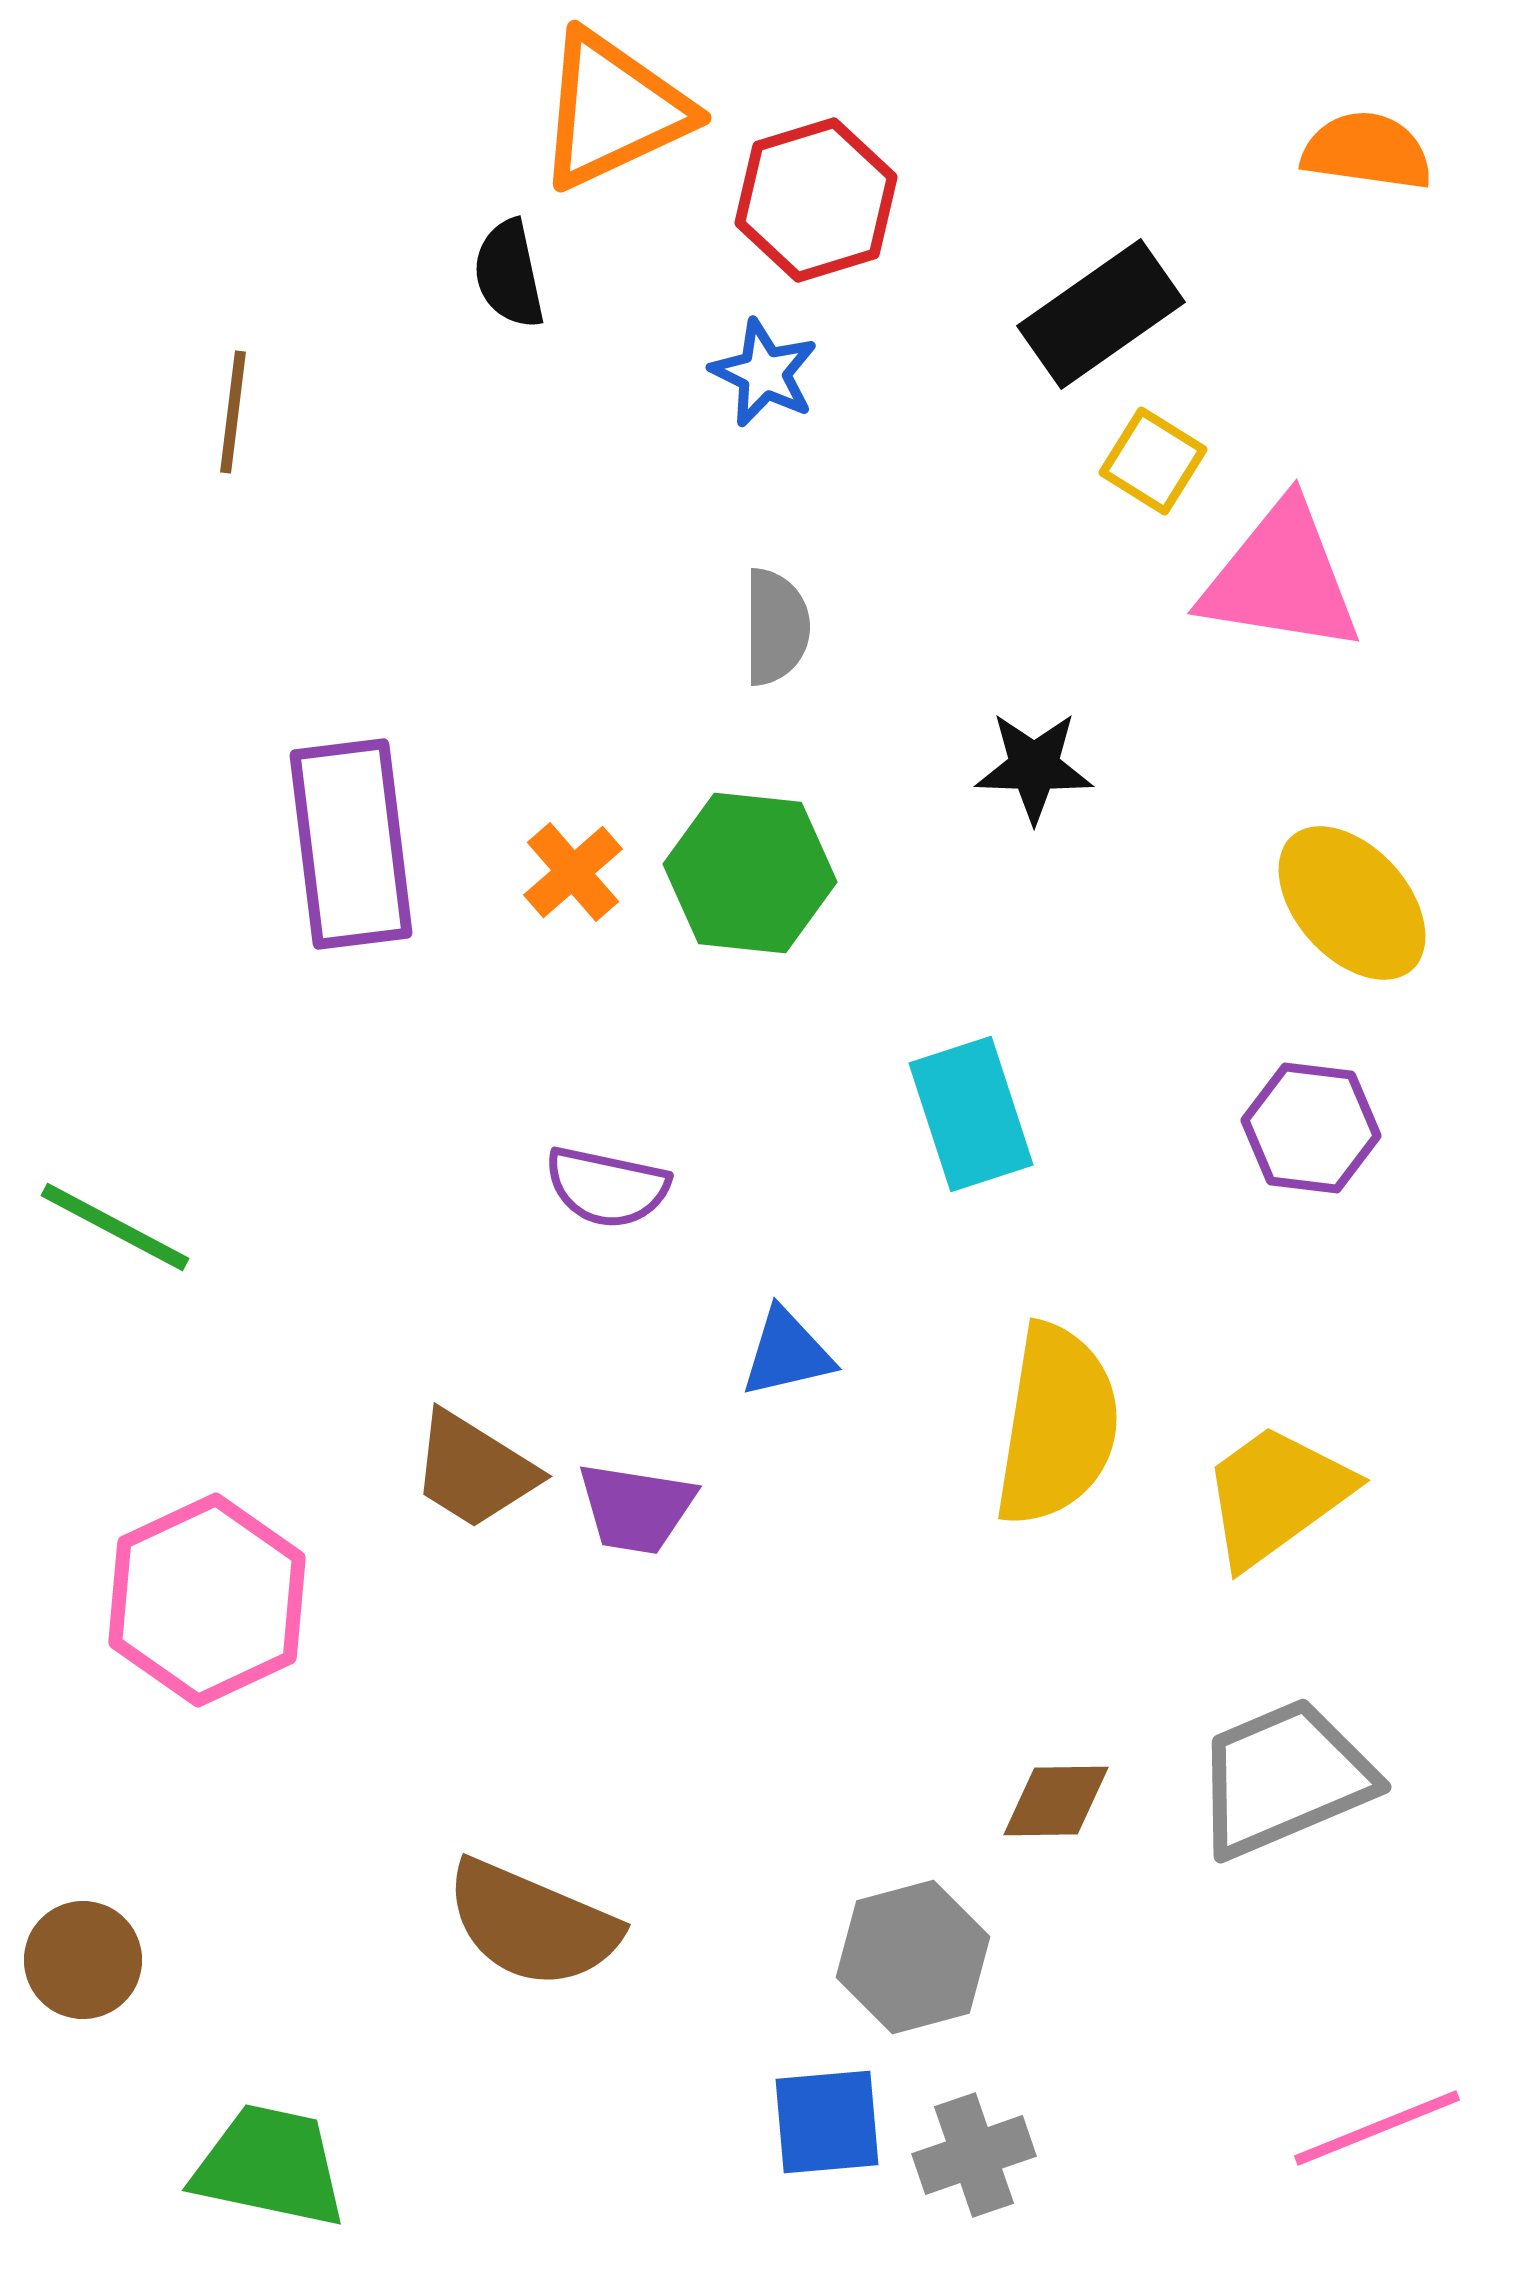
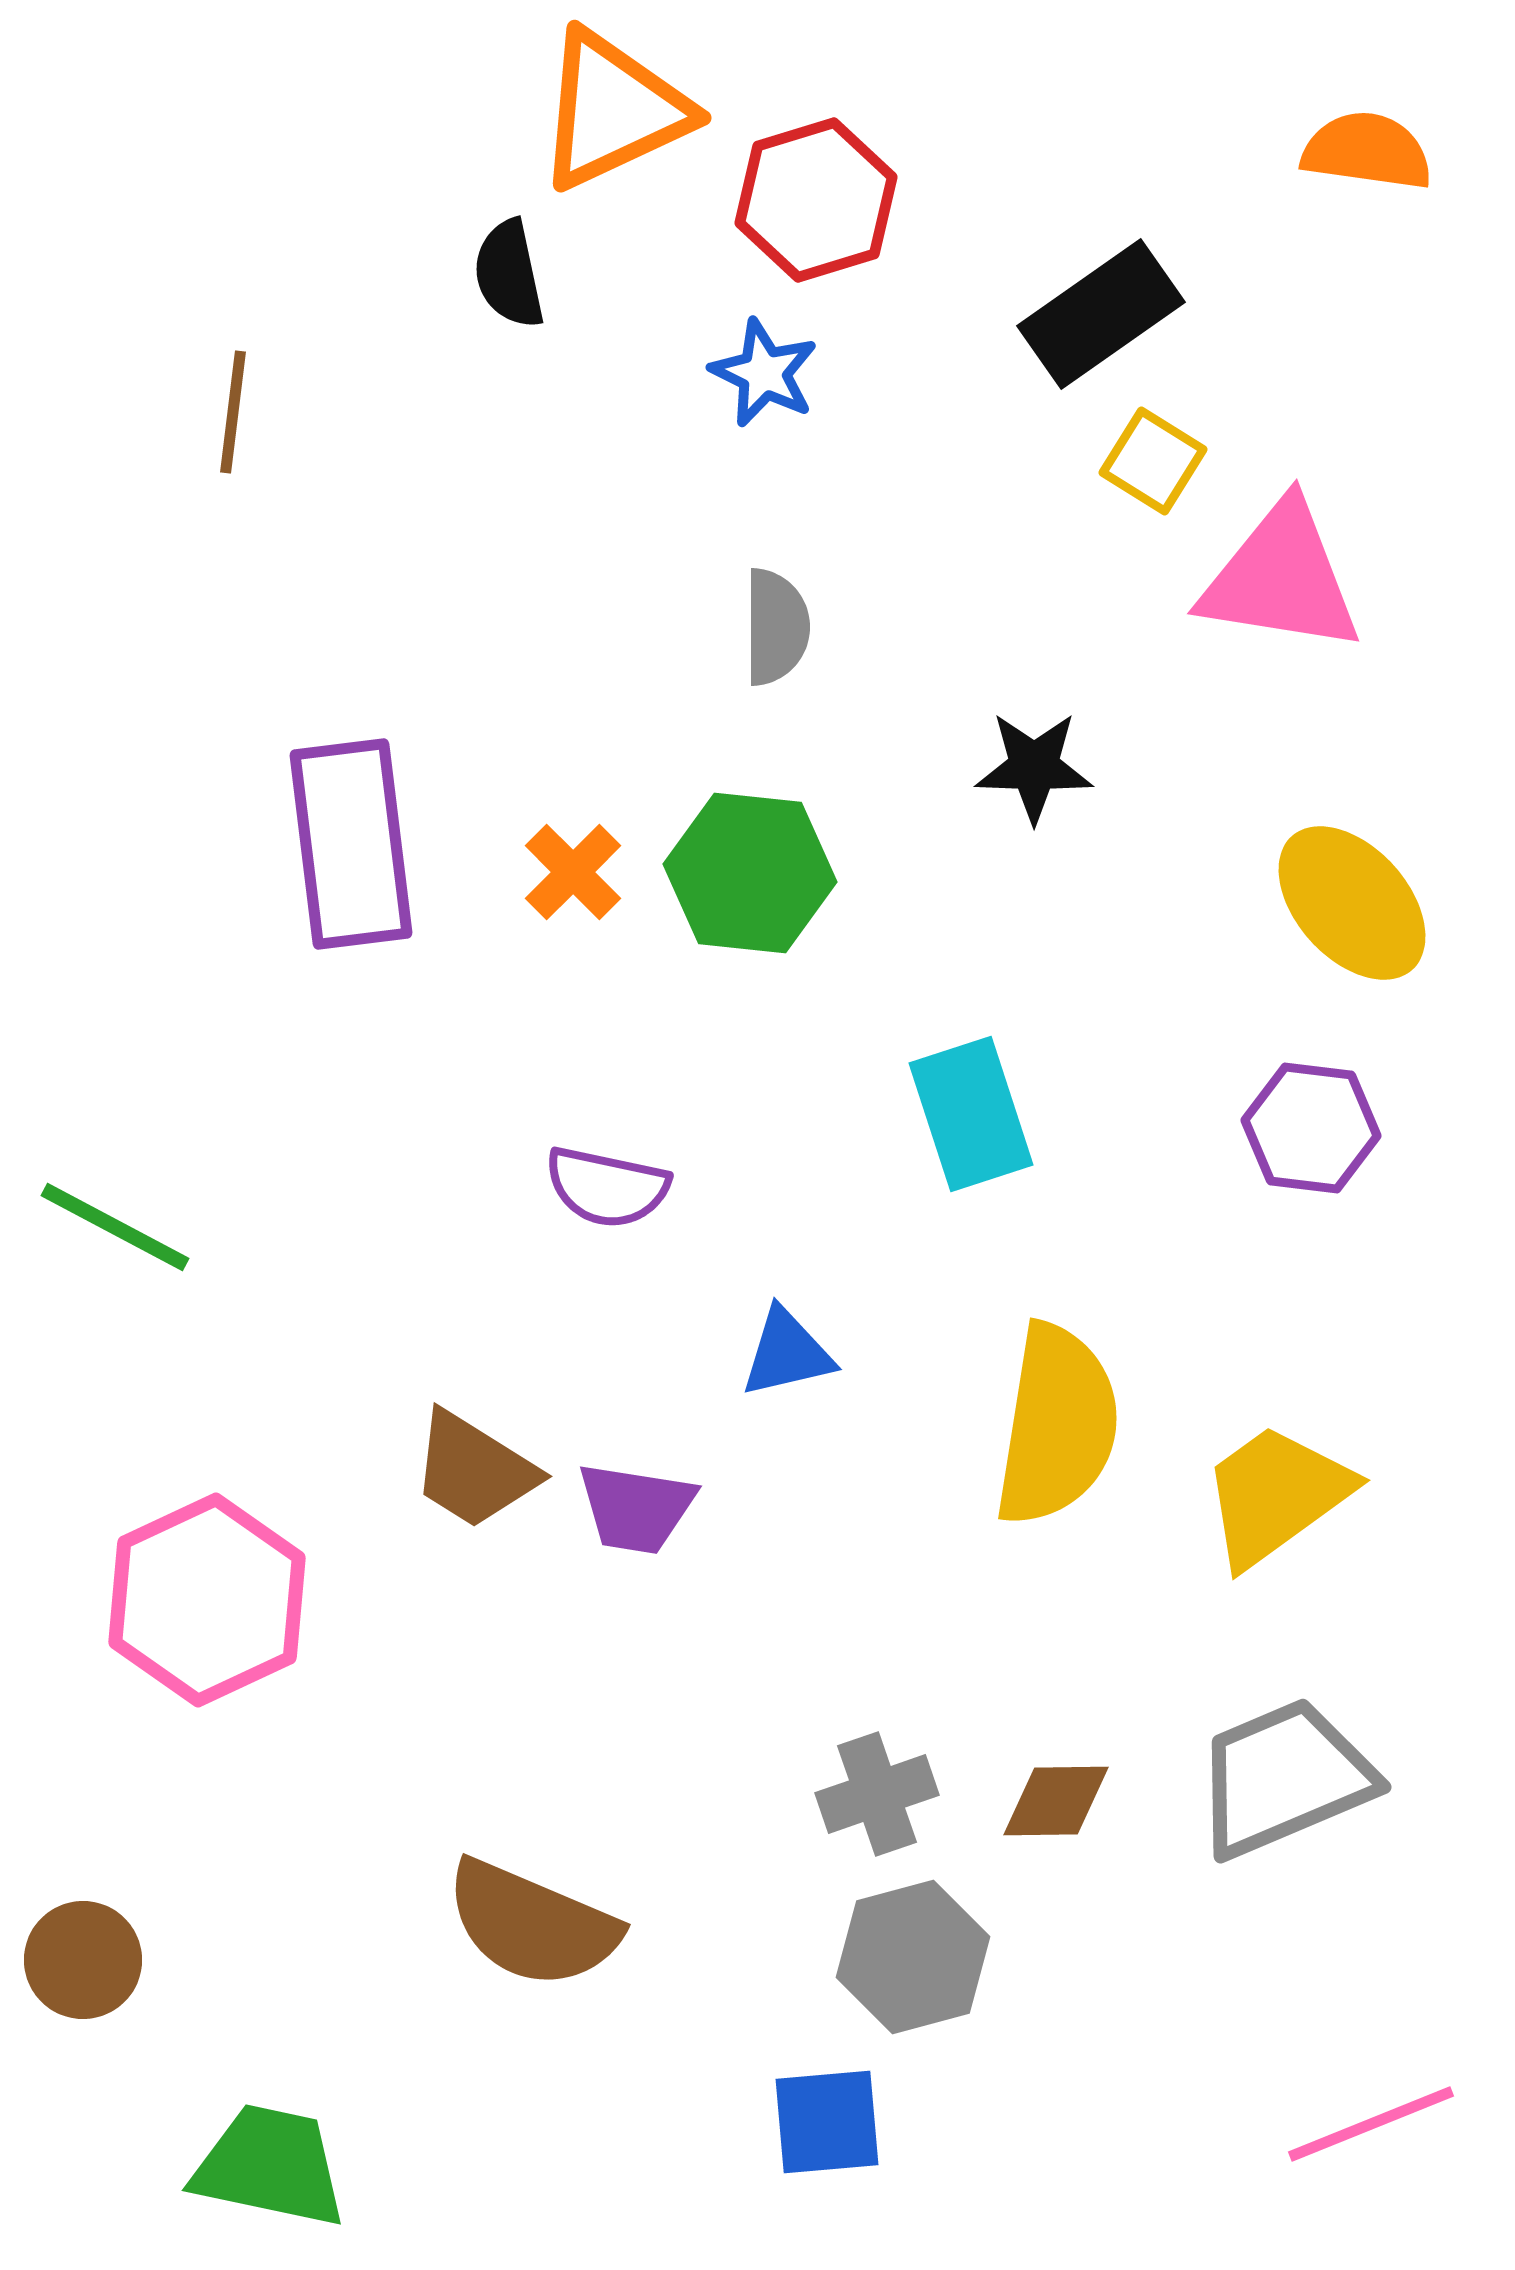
orange cross: rotated 4 degrees counterclockwise
pink line: moved 6 px left, 4 px up
gray cross: moved 97 px left, 361 px up
